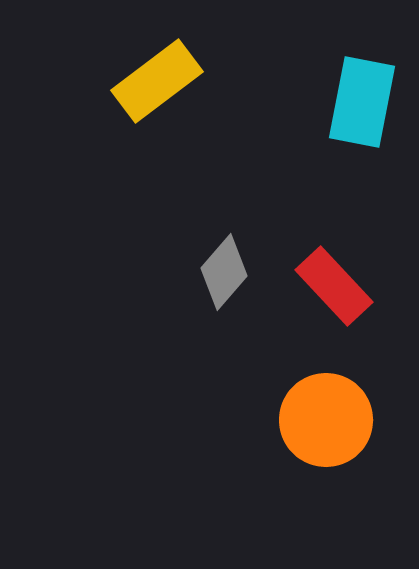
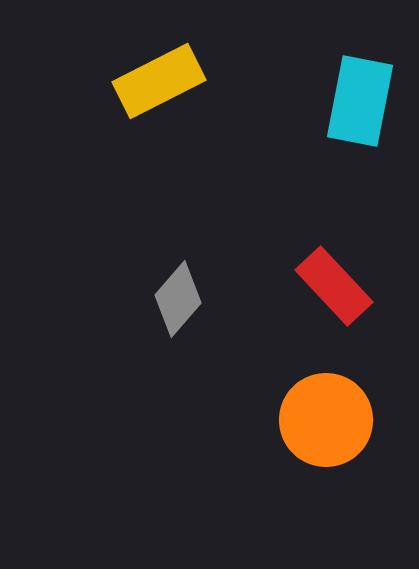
yellow rectangle: moved 2 px right; rotated 10 degrees clockwise
cyan rectangle: moved 2 px left, 1 px up
gray diamond: moved 46 px left, 27 px down
